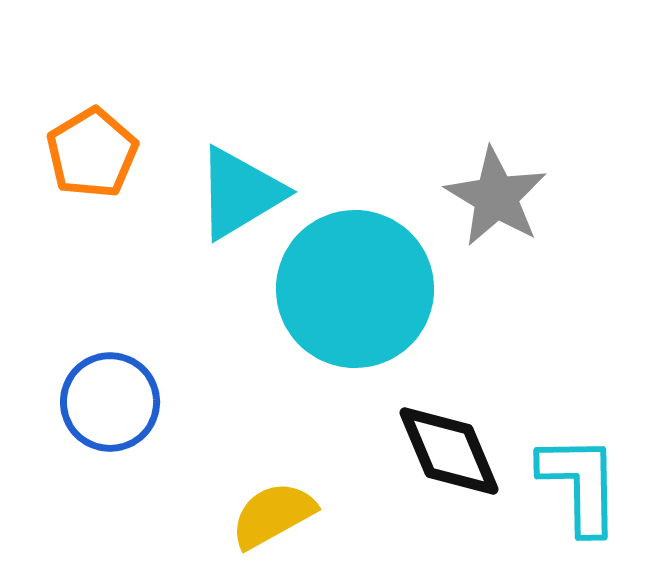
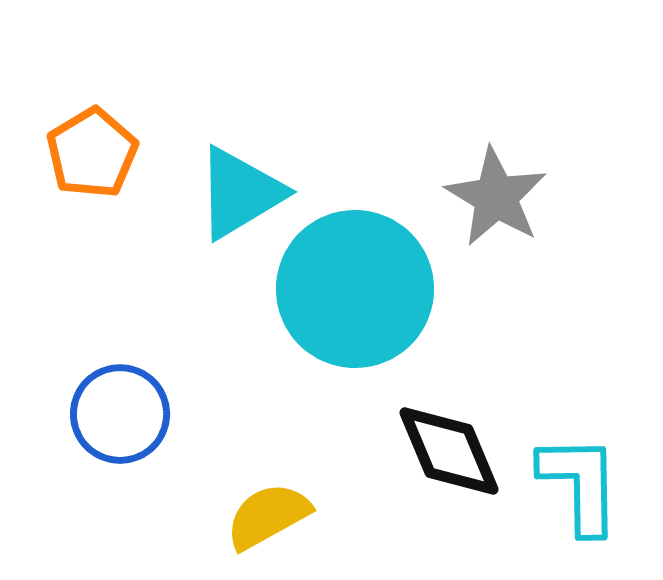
blue circle: moved 10 px right, 12 px down
yellow semicircle: moved 5 px left, 1 px down
